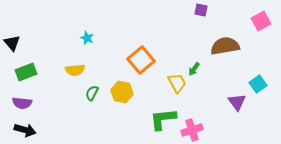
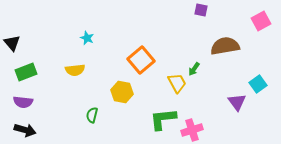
green semicircle: moved 22 px down; rotated 14 degrees counterclockwise
purple semicircle: moved 1 px right, 1 px up
